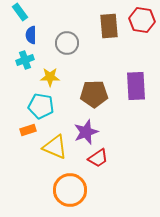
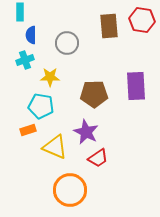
cyan rectangle: rotated 36 degrees clockwise
purple star: rotated 25 degrees counterclockwise
